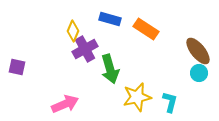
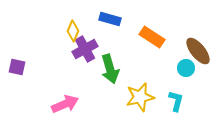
orange rectangle: moved 6 px right, 8 px down
cyan circle: moved 13 px left, 5 px up
yellow star: moved 3 px right
cyan L-shape: moved 6 px right, 1 px up
